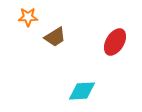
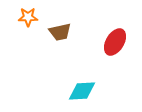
brown trapezoid: moved 5 px right, 5 px up; rotated 20 degrees clockwise
